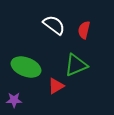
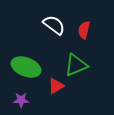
purple star: moved 7 px right
